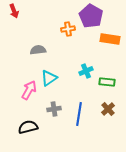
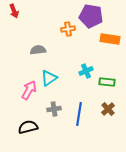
purple pentagon: rotated 20 degrees counterclockwise
